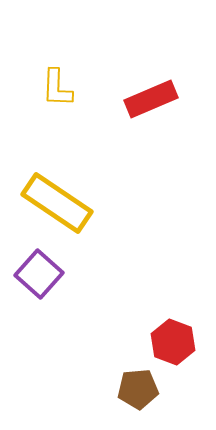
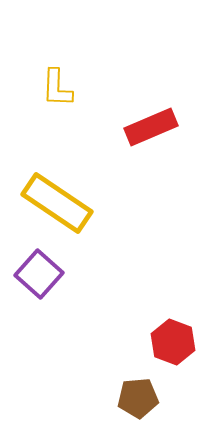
red rectangle: moved 28 px down
brown pentagon: moved 9 px down
